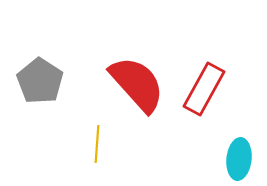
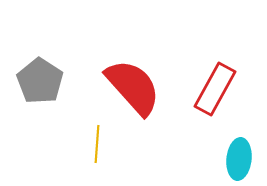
red semicircle: moved 4 px left, 3 px down
red rectangle: moved 11 px right
